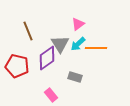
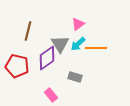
brown line: rotated 36 degrees clockwise
